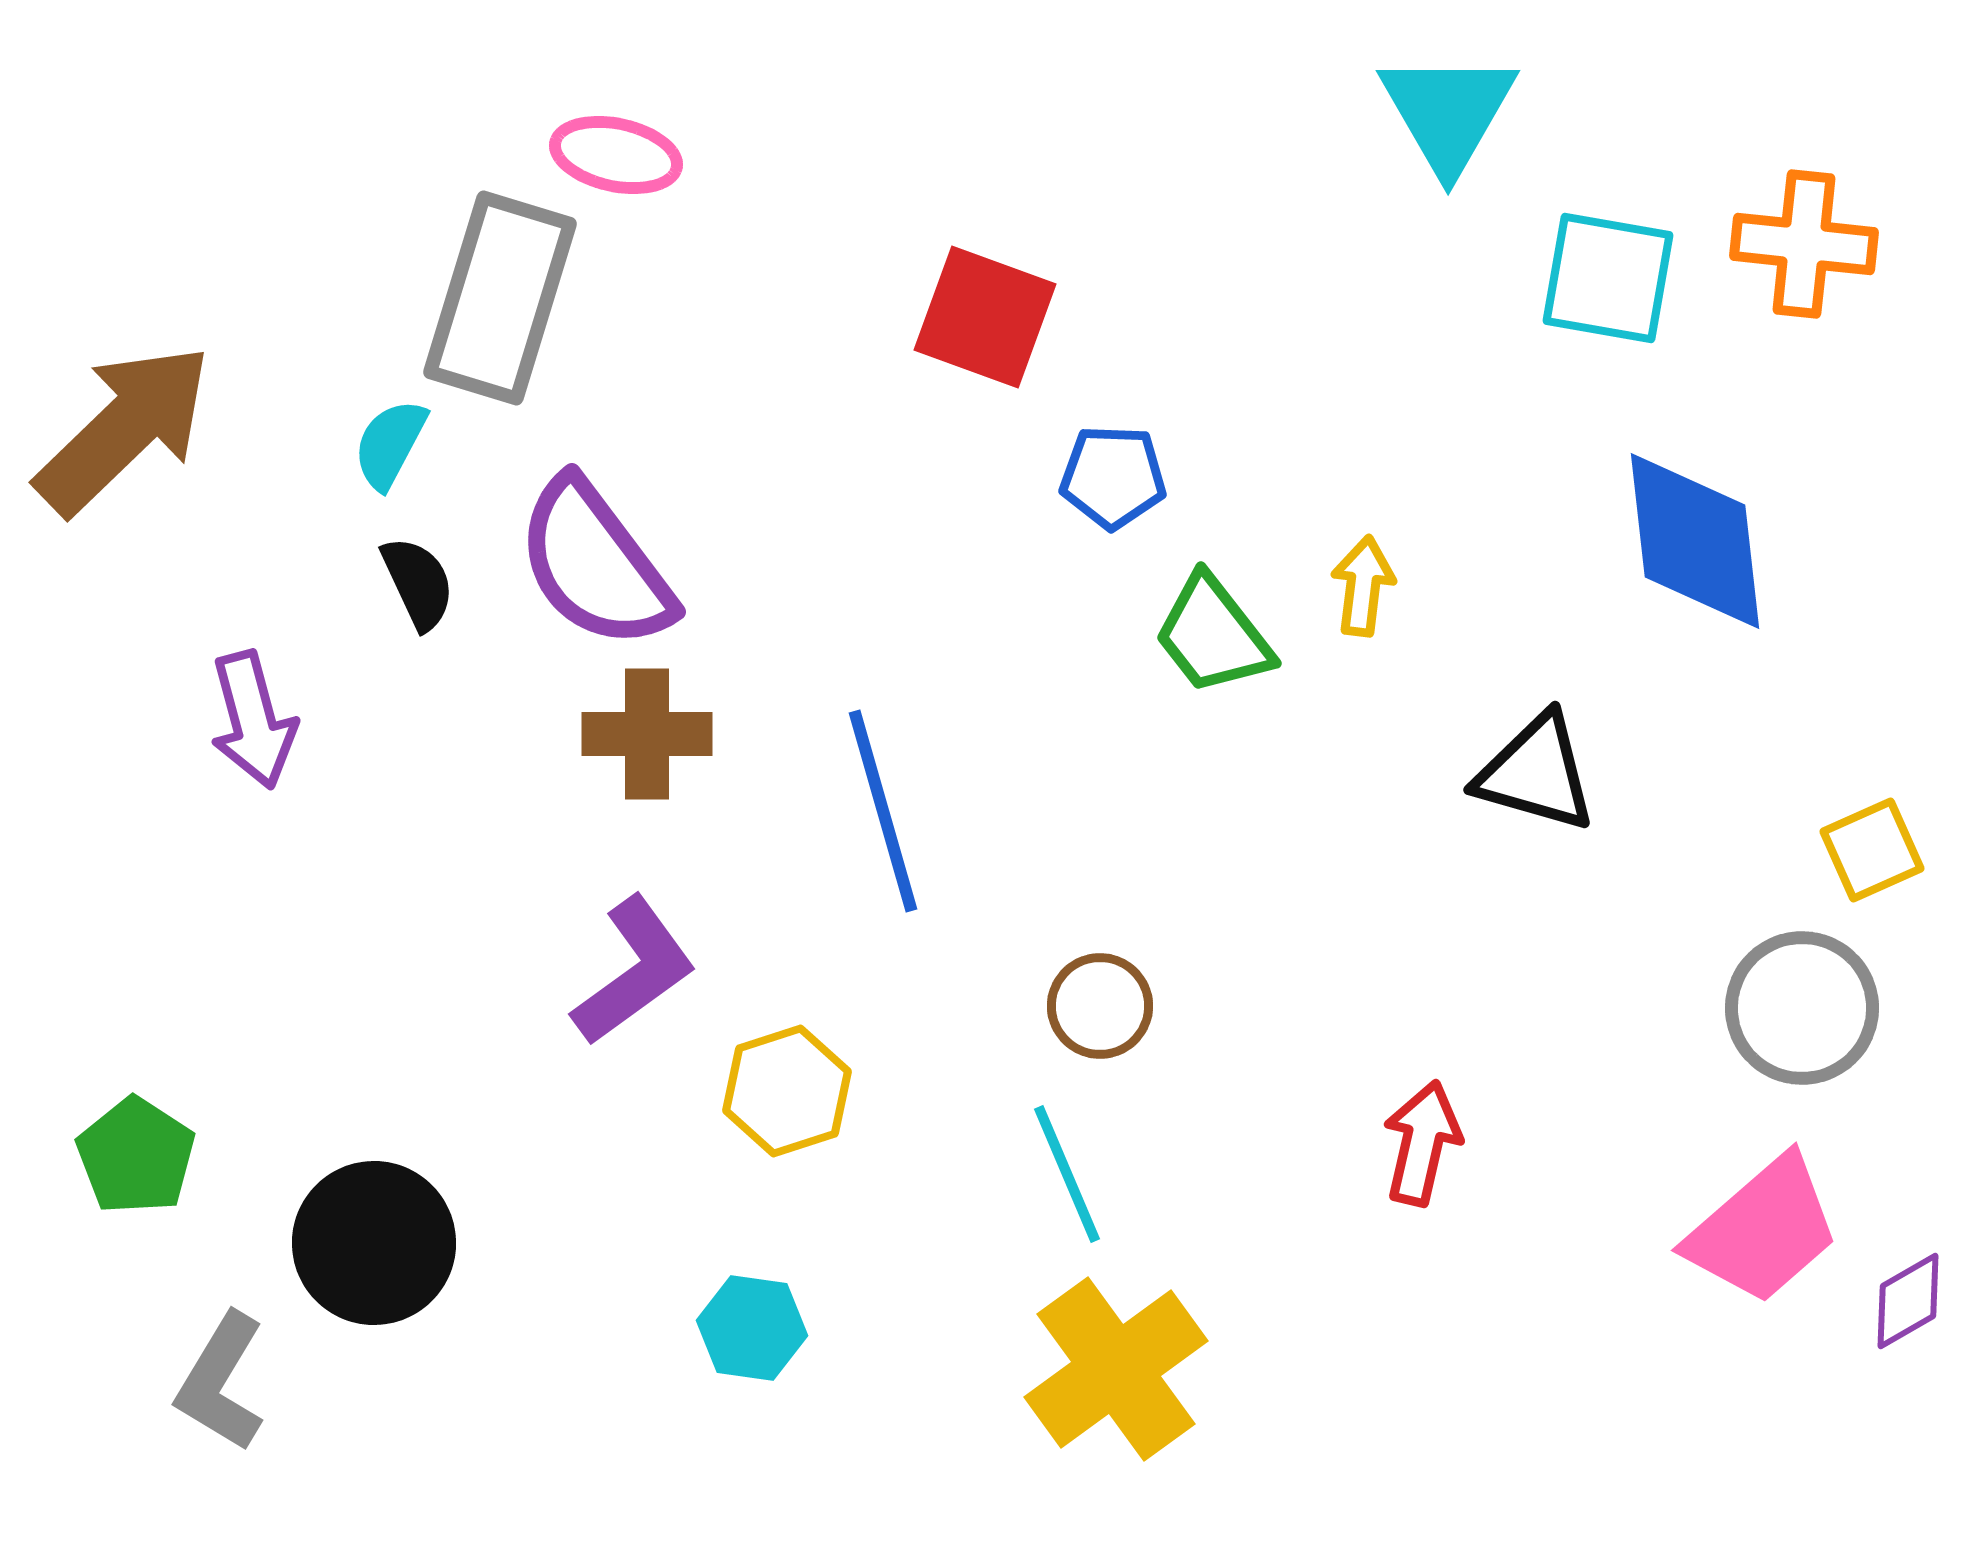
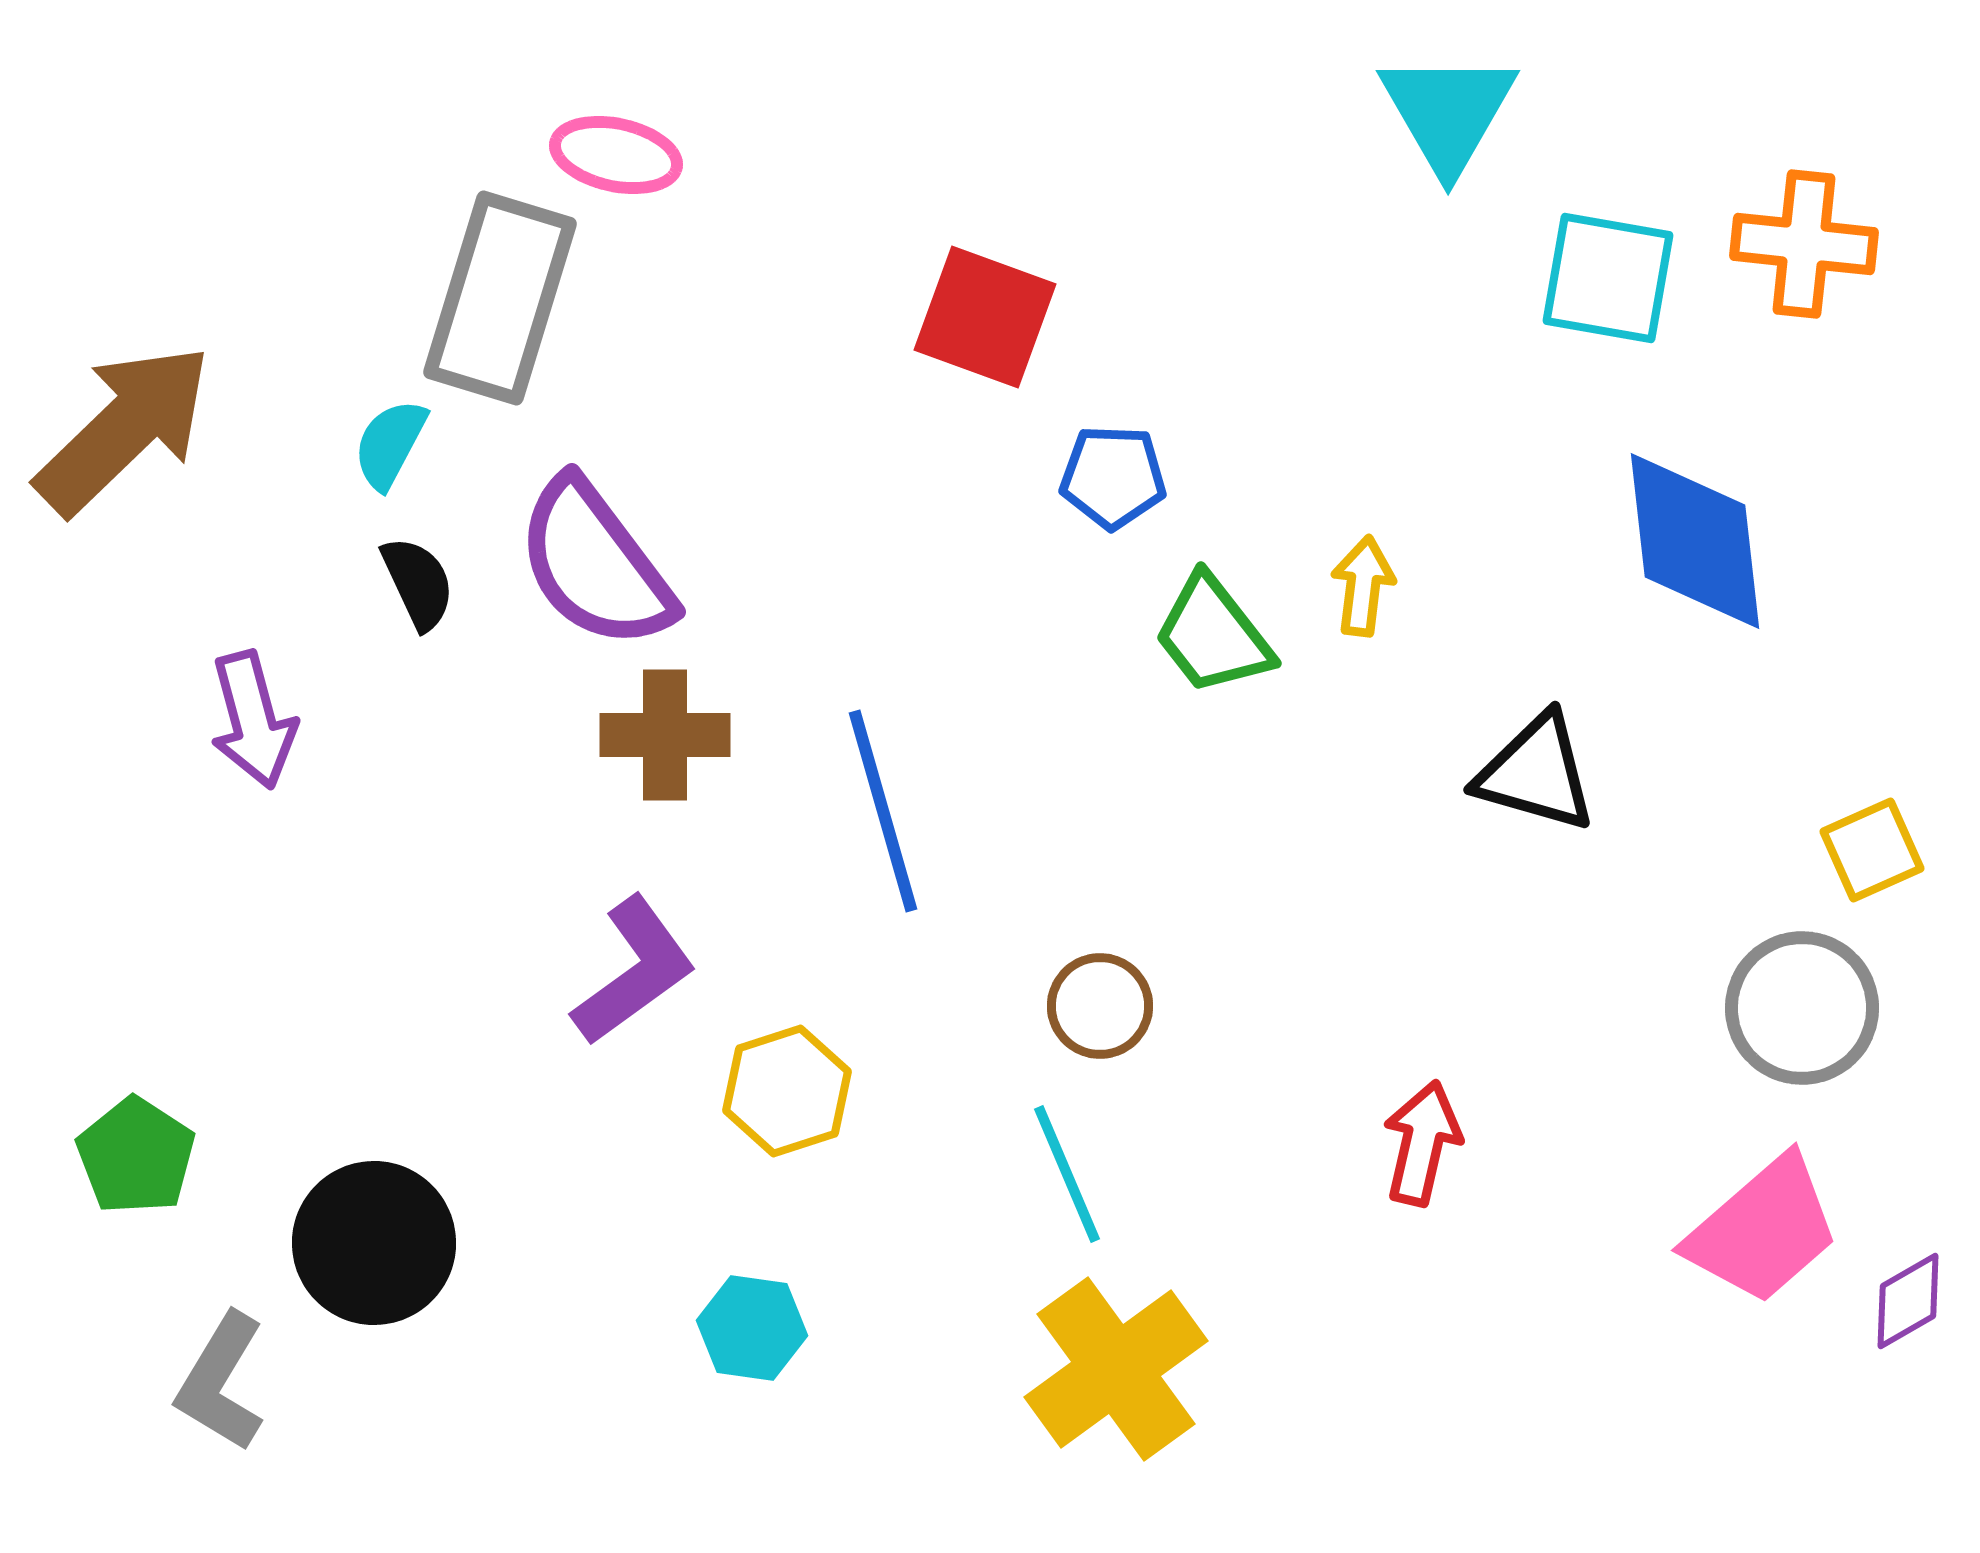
brown cross: moved 18 px right, 1 px down
